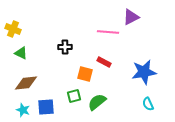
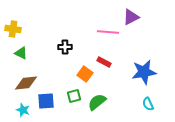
yellow cross: rotated 14 degrees counterclockwise
orange square: rotated 21 degrees clockwise
blue square: moved 6 px up
